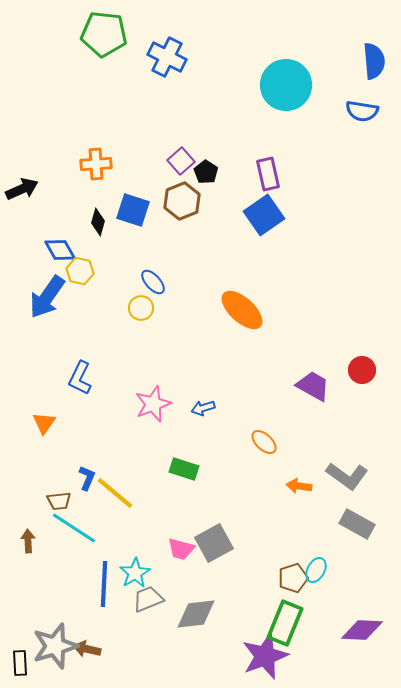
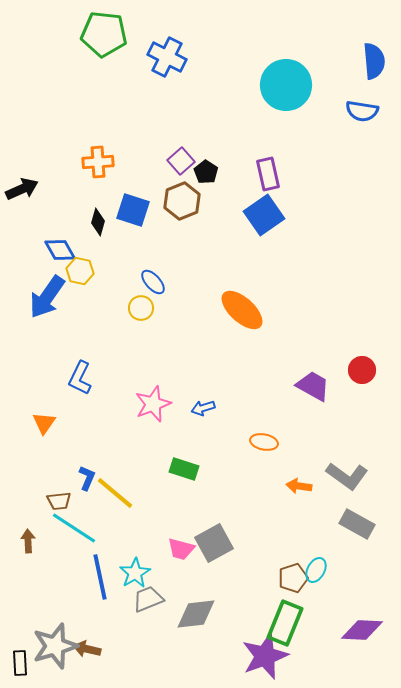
orange cross at (96, 164): moved 2 px right, 2 px up
orange ellipse at (264, 442): rotated 32 degrees counterclockwise
blue line at (104, 584): moved 4 px left, 7 px up; rotated 15 degrees counterclockwise
